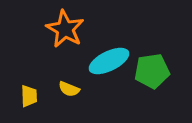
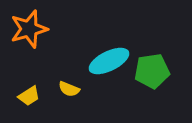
orange star: moved 36 px left; rotated 27 degrees clockwise
yellow trapezoid: rotated 60 degrees clockwise
